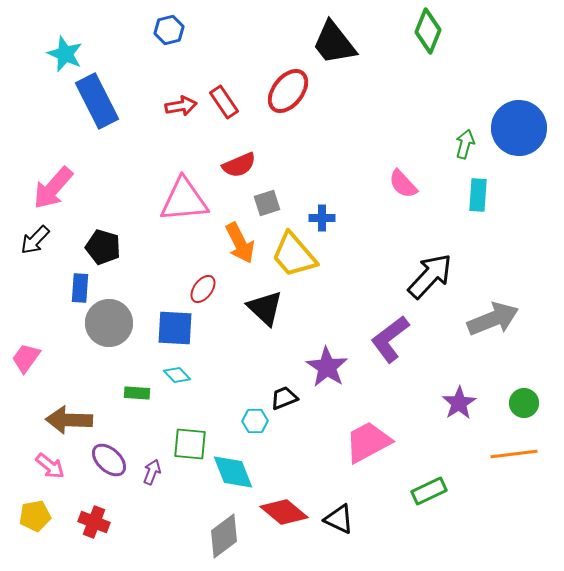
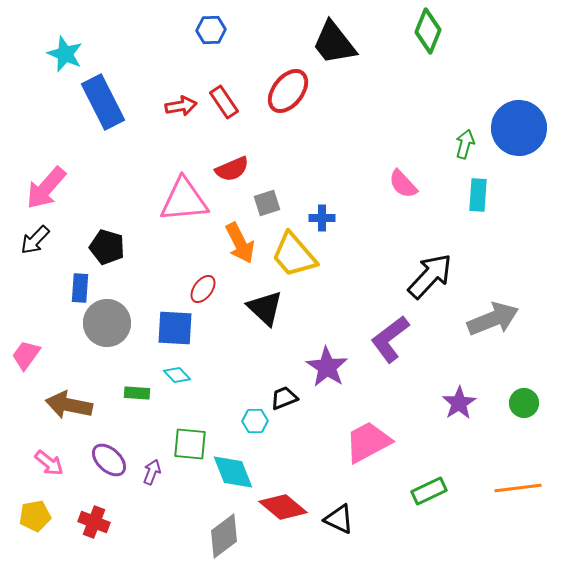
blue hexagon at (169, 30): moved 42 px right; rotated 12 degrees clockwise
blue rectangle at (97, 101): moved 6 px right, 1 px down
red semicircle at (239, 165): moved 7 px left, 4 px down
pink arrow at (53, 188): moved 7 px left
black pentagon at (103, 247): moved 4 px right
gray circle at (109, 323): moved 2 px left
pink trapezoid at (26, 358): moved 3 px up
brown arrow at (69, 420): moved 15 px up; rotated 9 degrees clockwise
orange line at (514, 454): moved 4 px right, 34 px down
pink arrow at (50, 466): moved 1 px left, 3 px up
red diamond at (284, 512): moved 1 px left, 5 px up
